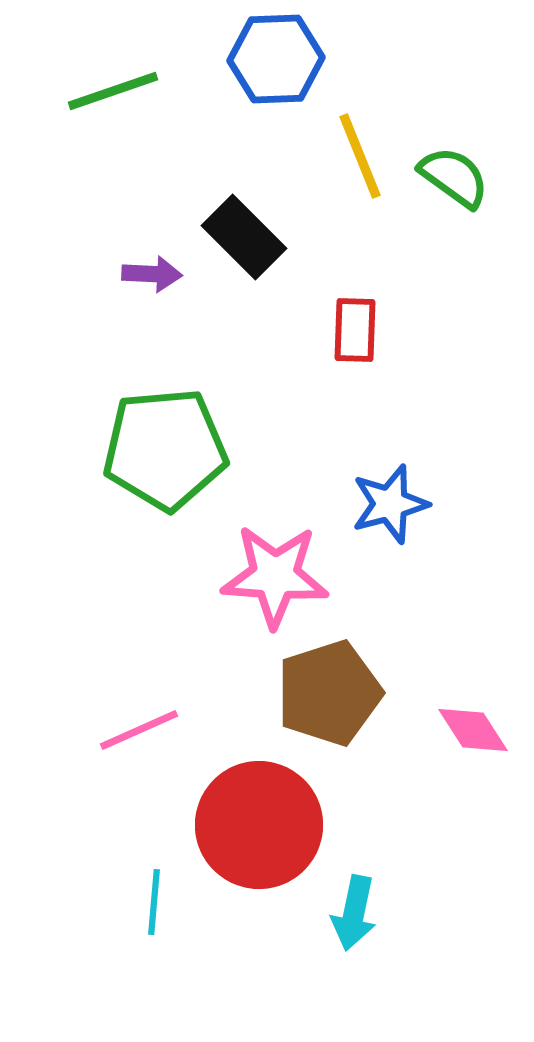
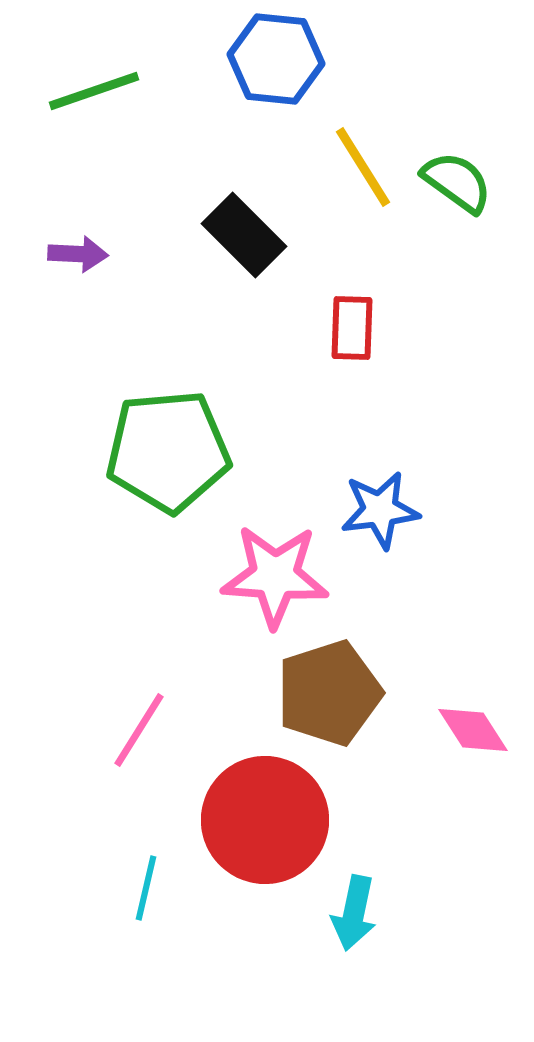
blue hexagon: rotated 8 degrees clockwise
green line: moved 19 px left
yellow line: moved 3 px right, 11 px down; rotated 10 degrees counterclockwise
green semicircle: moved 3 px right, 5 px down
black rectangle: moved 2 px up
purple arrow: moved 74 px left, 20 px up
red rectangle: moved 3 px left, 2 px up
green pentagon: moved 3 px right, 2 px down
blue star: moved 10 px left, 6 px down; rotated 8 degrees clockwise
pink line: rotated 34 degrees counterclockwise
red circle: moved 6 px right, 5 px up
cyan line: moved 8 px left, 14 px up; rotated 8 degrees clockwise
